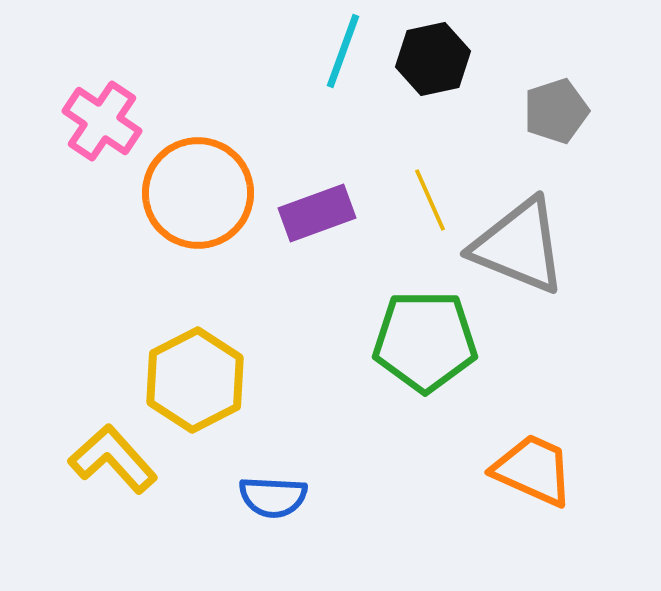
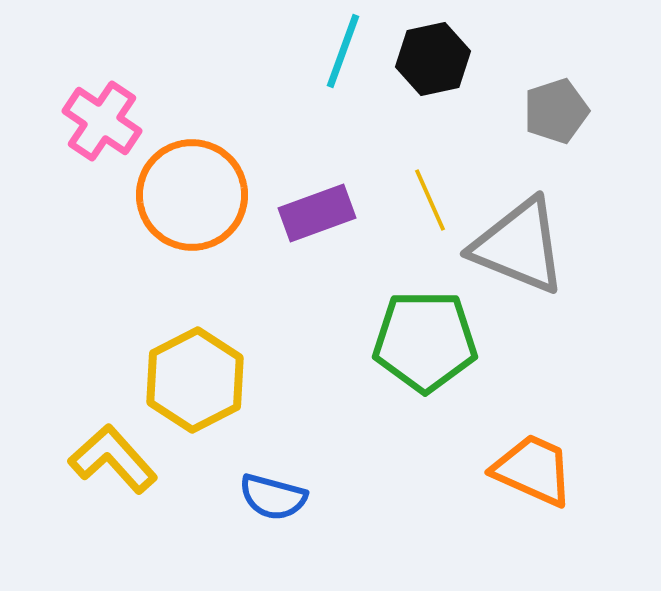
orange circle: moved 6 px left, 2 px down
blue semicircle: rotated 12 degrees clockwise
